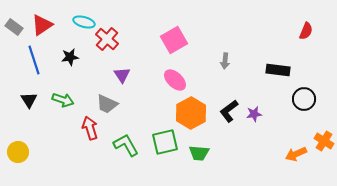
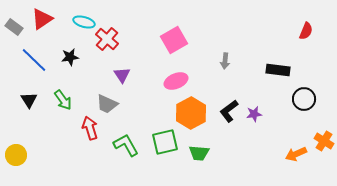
red triangle: moved 6 px up
blue line: rotated 28 degrees counterclockwise
pink ellipse: moved 1 px right, 1 px down; rotated 65 degrees counterclockwise
green arrow: rotated 35 degrees clockwise
yellow circle: moved 2 px left, 3 px down
